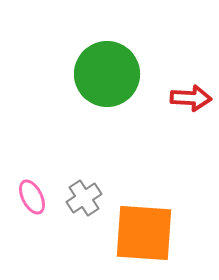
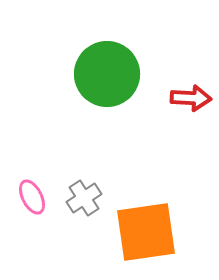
orange square: moved 2 px right, 1 px up; rotated 12 degrees counterclockwise
